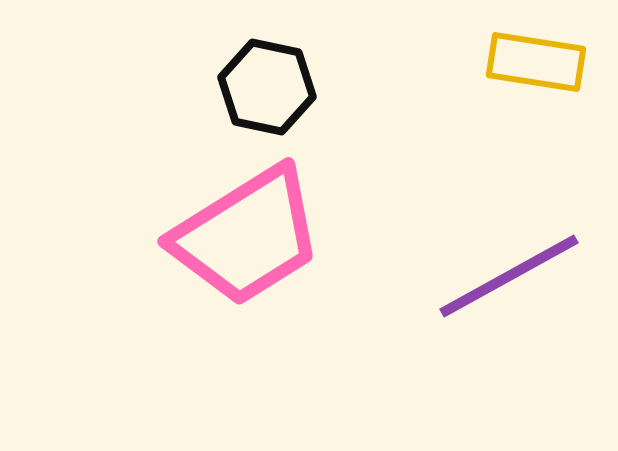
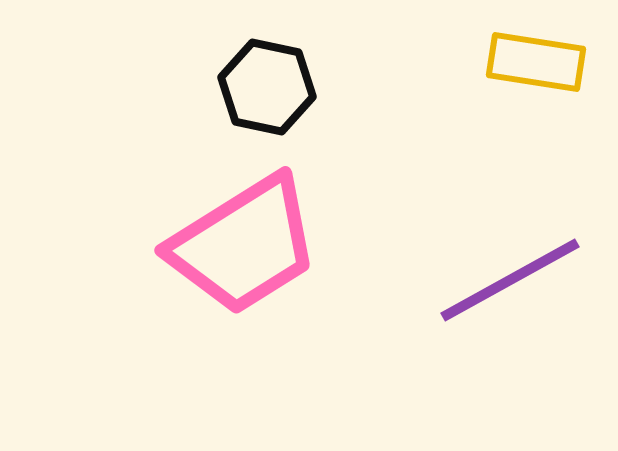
pink trapezoid: moved 3 px left, 9 px down
purple line: moved 1 px right, 4 px down
